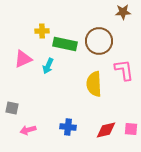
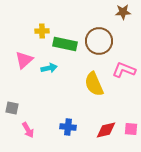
pink triangle: moved 1 px right, 1 px down; rotated 18 degrees counterclockwise
cyan arrow: moved 1 px right, 2 px down; rotated 126 degrees counterclockwise
pink L-shape: rotated 60 degrees counterclockwise
yellow semicircle: rotated 20 degrees counterclockwise
pink arrow: rotated 105 degrees counterclockwise
